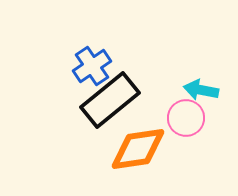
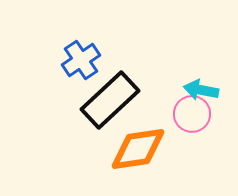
blue cross: moved 11 px left, 6 px up
black rectangle: rotated 4 degrees counterclockwise
pink circle: moved 6 px right, 4 px up
